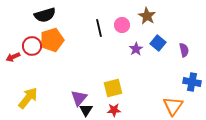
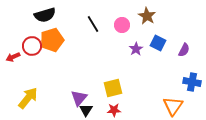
black line: moved 6 px left, 4 px up; rotated 18 degrees counterclockwise
blue square: rotated 14 degrees counterclockwise
purple semicircle: rotated 40 degrees clockwise
